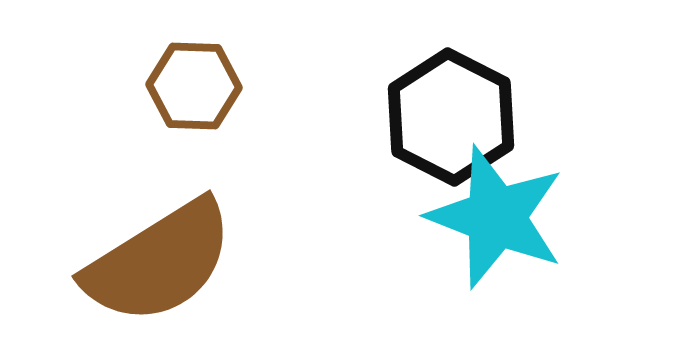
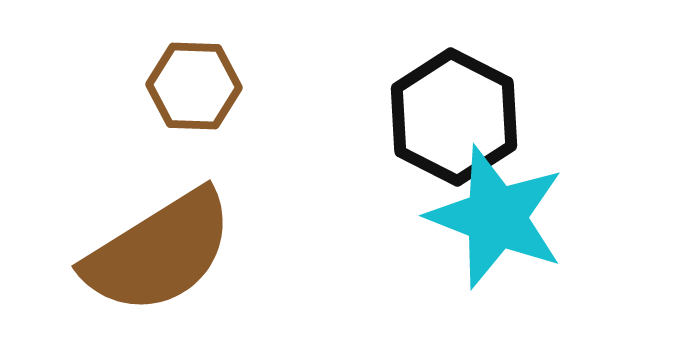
black hexagon: moved 3 px right
brown semicircle: moved 10 px up
